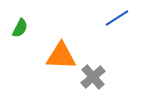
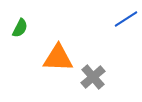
blue line: moved 9 px right, 1 px down
orange triangle: moved 3 px left, 2 px down
